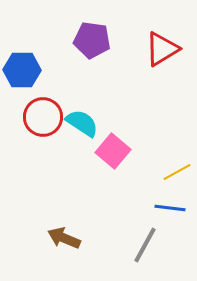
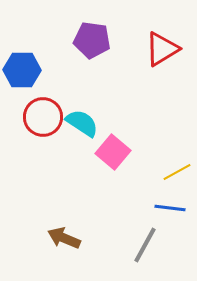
pink square: moved 1 px down
